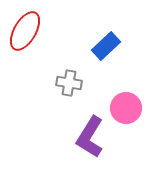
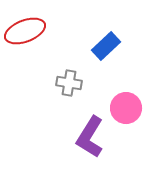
red ellipse: rotated 39 degrees clockwise
